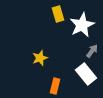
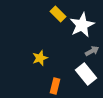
yellow rectangle: rotated 28 degrees counterclockwise
gray arrow: rotated 24 degrees clockwise
